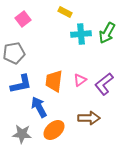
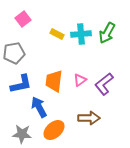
yellow rectangle: moved 8 px left, 22 px down
